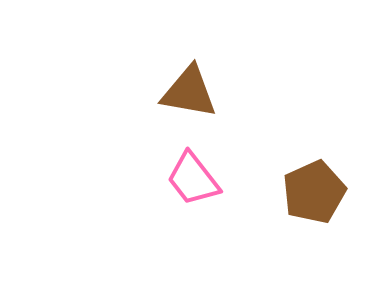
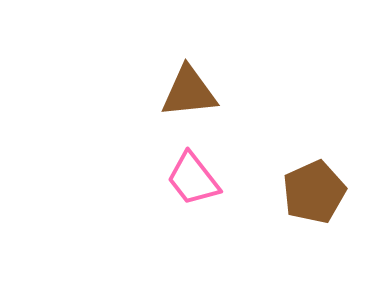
brown triangle: rotated 16 degrees counterclockwise
